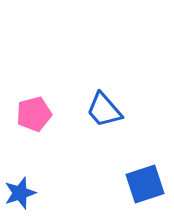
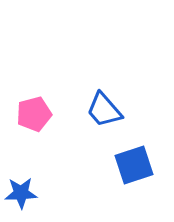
blue square: moved 11 px left, 19 px up
blue star: moved 1 px right; rotated 16 degrees clockwise
